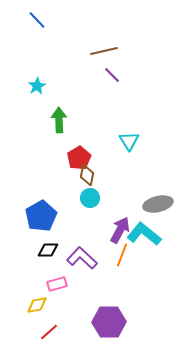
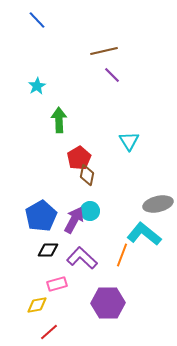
cyan circle: moved 13 px down
purple arrow: moved 46 px left, 10 px up
purple hexagon: moved 1 px left, 19 px up
